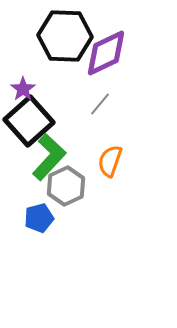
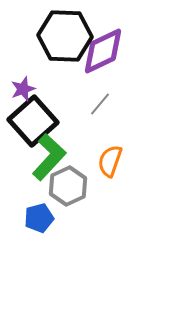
purple diamond: moved 3 px left, 2 px up
purple star: rotated 15 degrees clockwise
black square: moved 4 px right
gray hexagon: moved 2 px right
